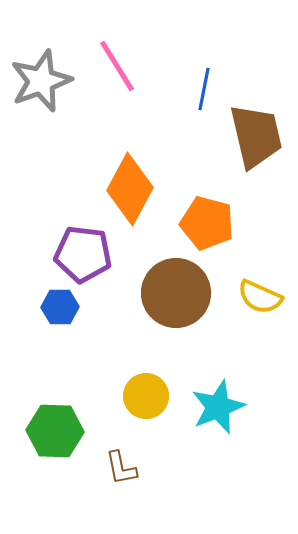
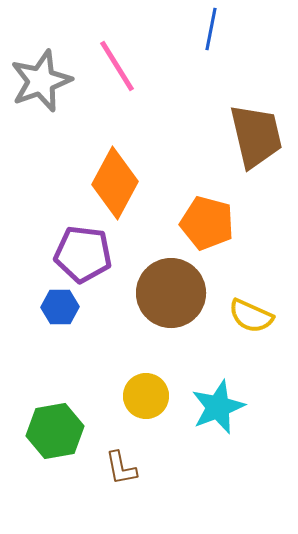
blue line: moved 7 px right, 60 px up
orange diamond: moved 15 px left, 6 px up
brown circle: moved 5 px left
yellow semicircle: moved 9 px left, 19 px down
green hexagon: rotated 12 degrees counterclockwise
